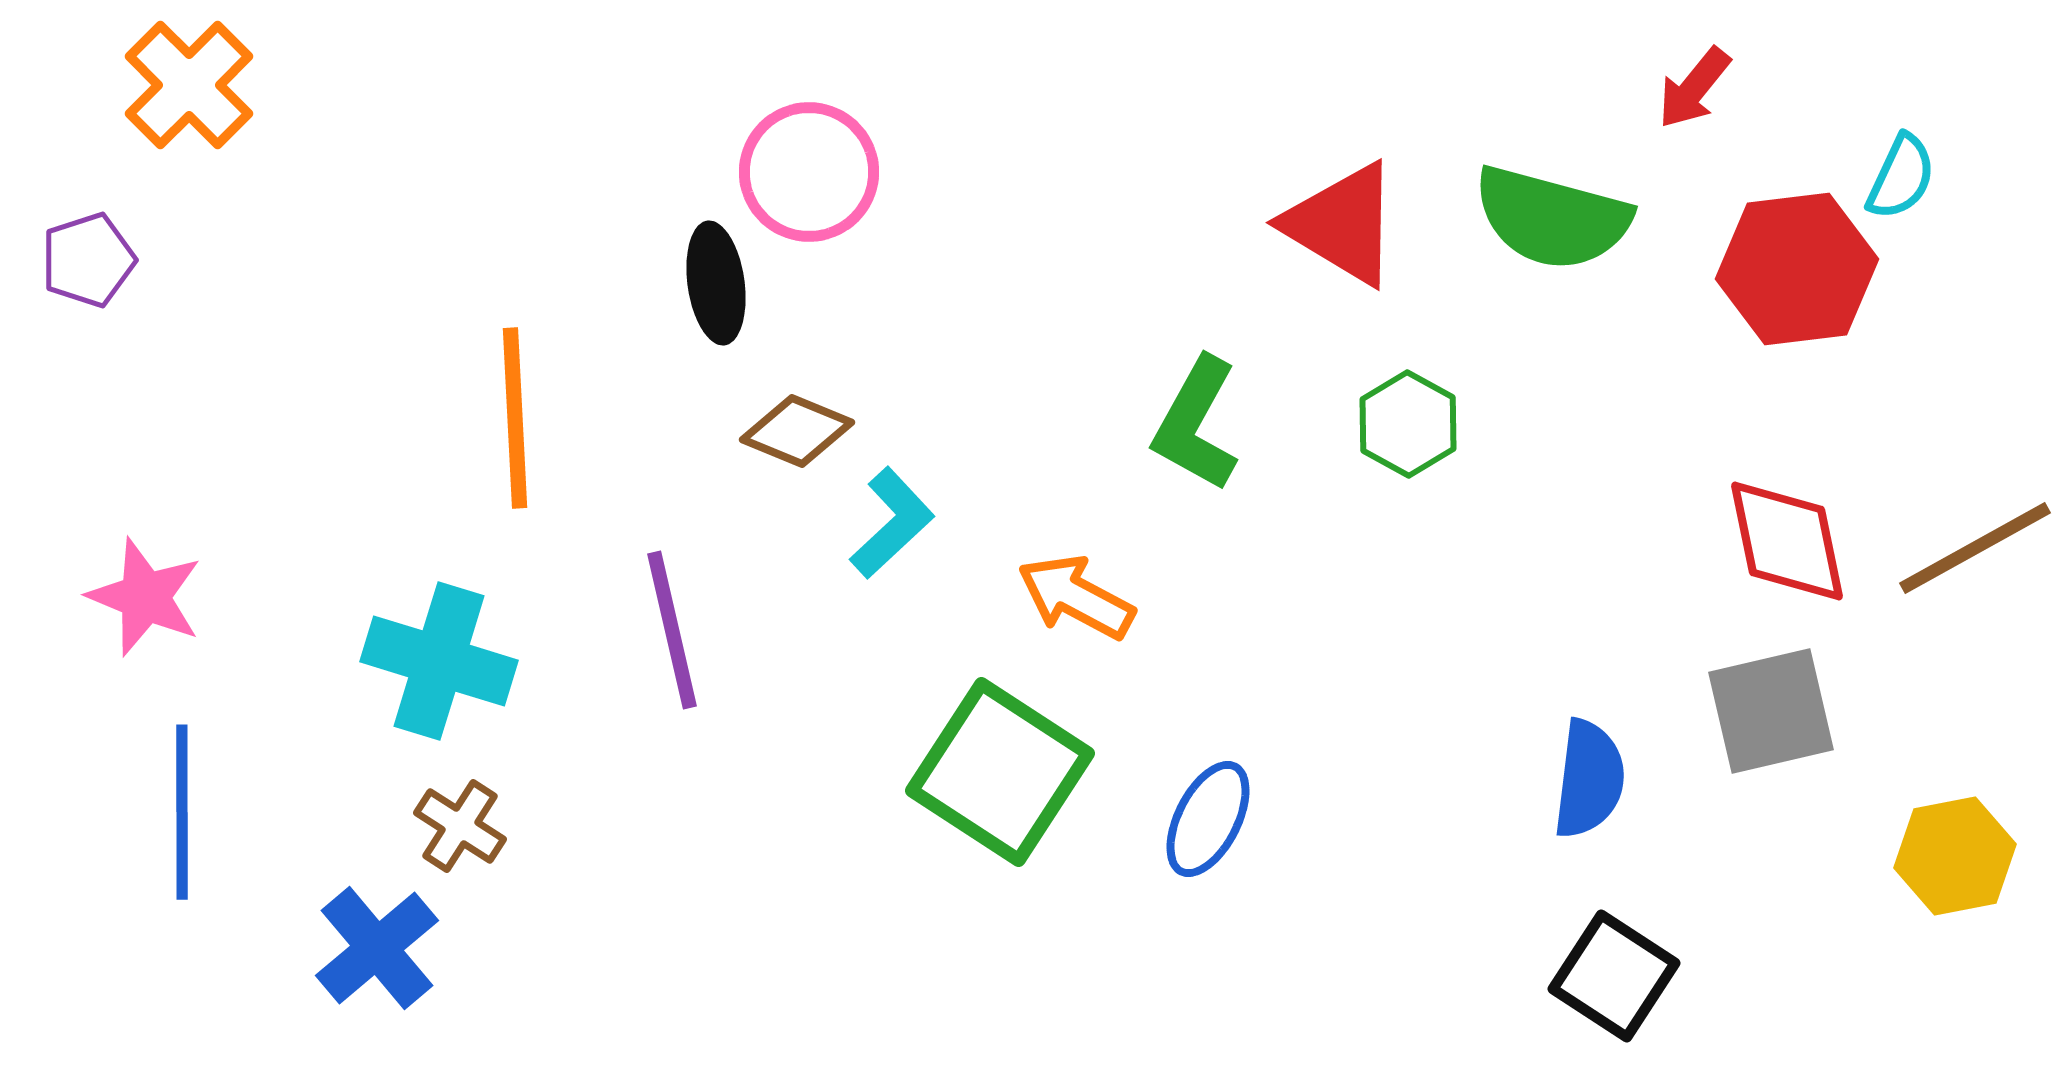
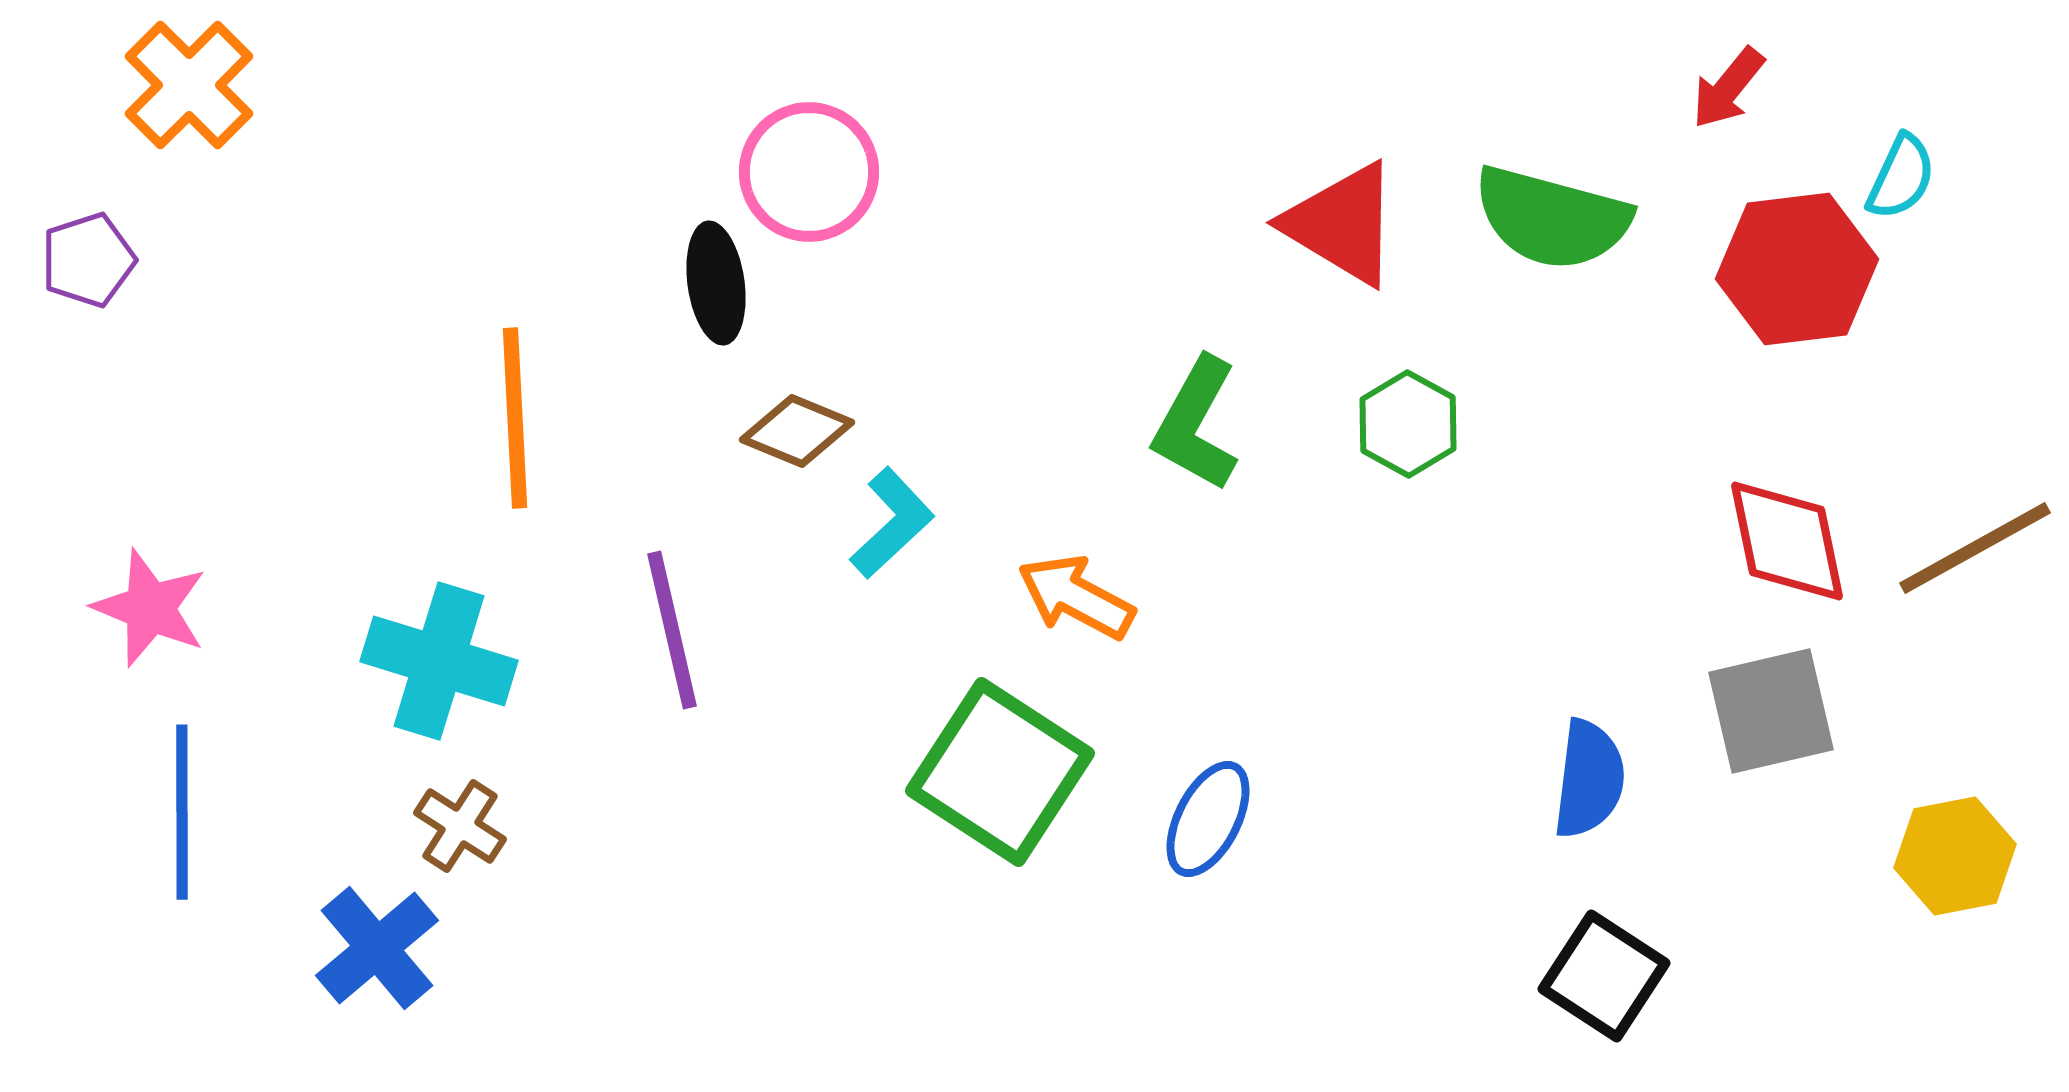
red arrow: moved 34 px right
pink star: moved 5 px right, 11 px down
black square: moved 10 px left
